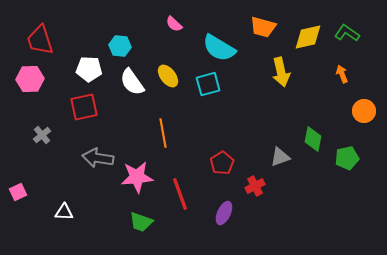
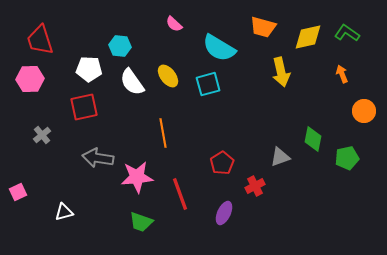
white triangle: rotated 18 degrees counterclockwise
